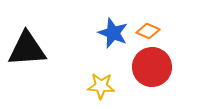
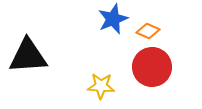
blue star: moved 14 px up; rotated 28 degrees clockwise
black triangle: moved 1 px right, 7 px down
